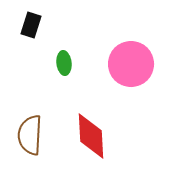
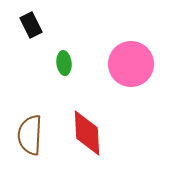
black rectangle: rotated 45 degrees counterclockwise
red diamond: moved 4 px left, 3 px up
